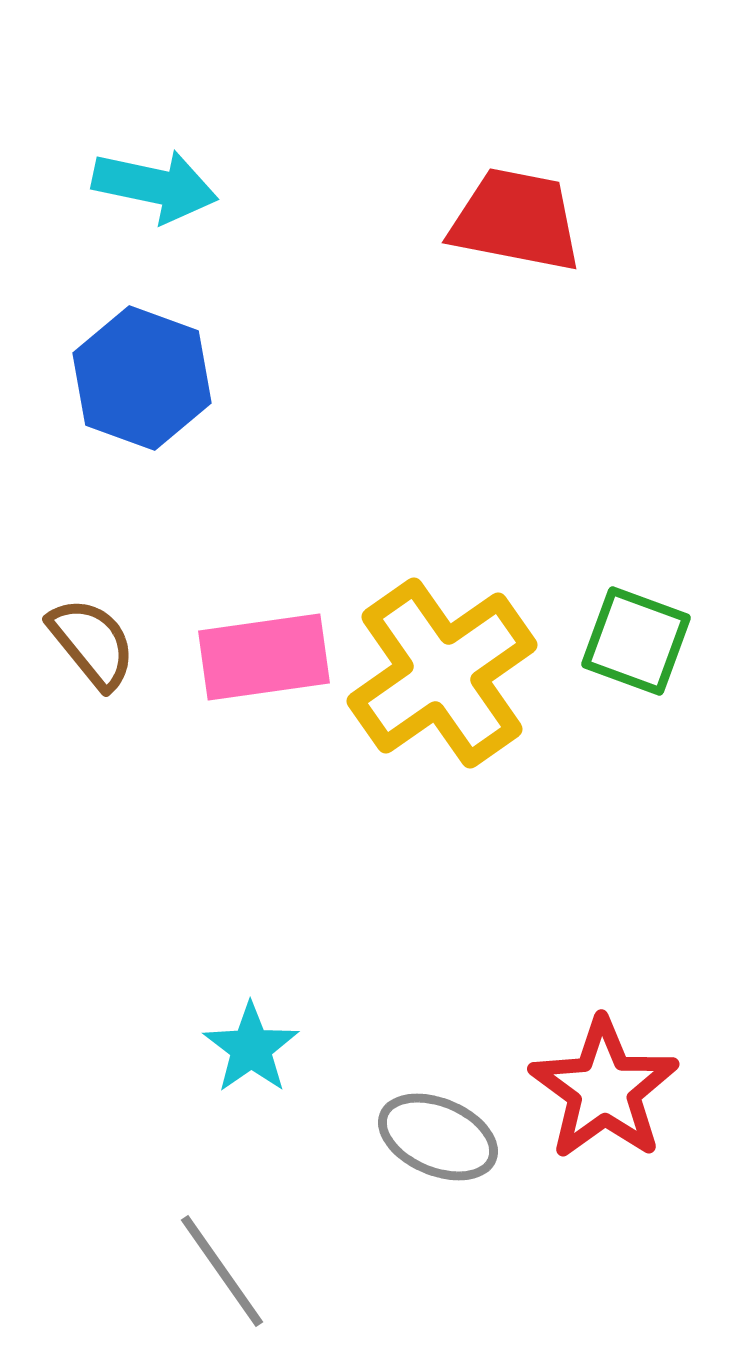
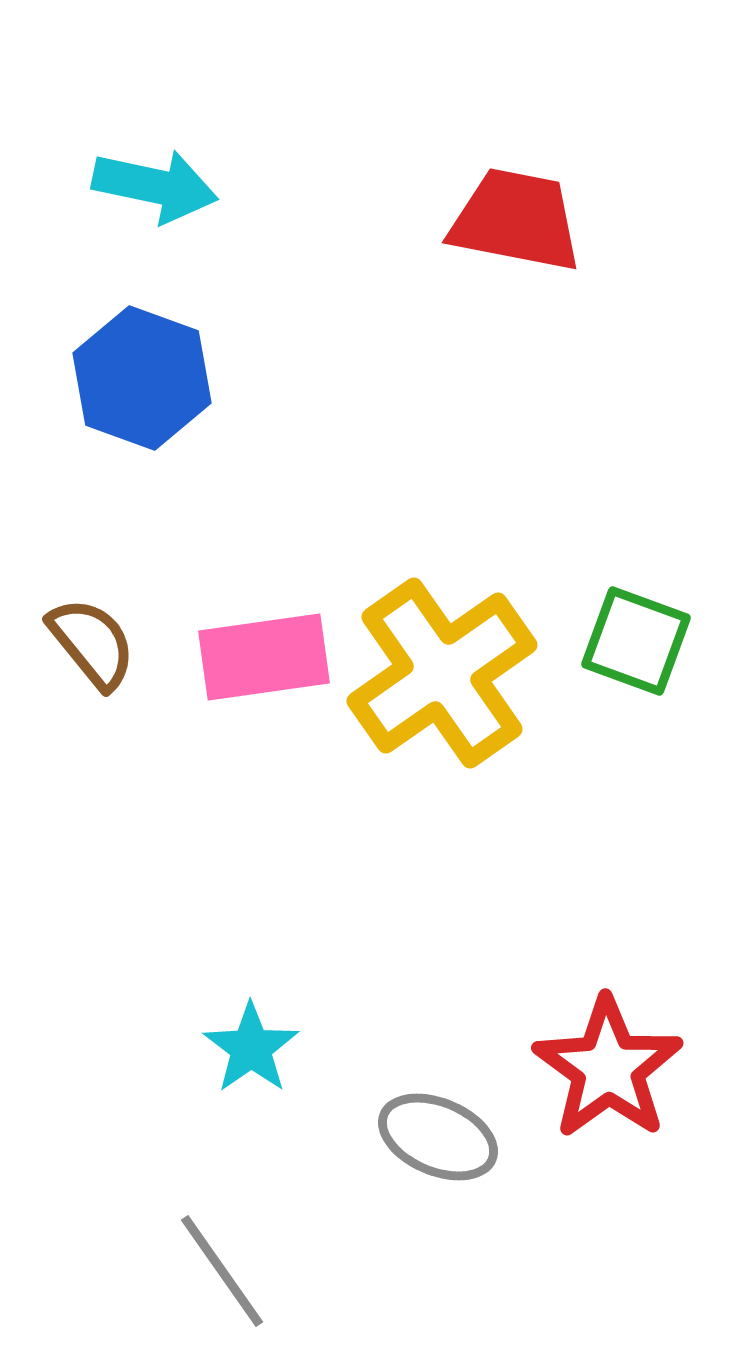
red star: moved 4 px right, 21 px up
